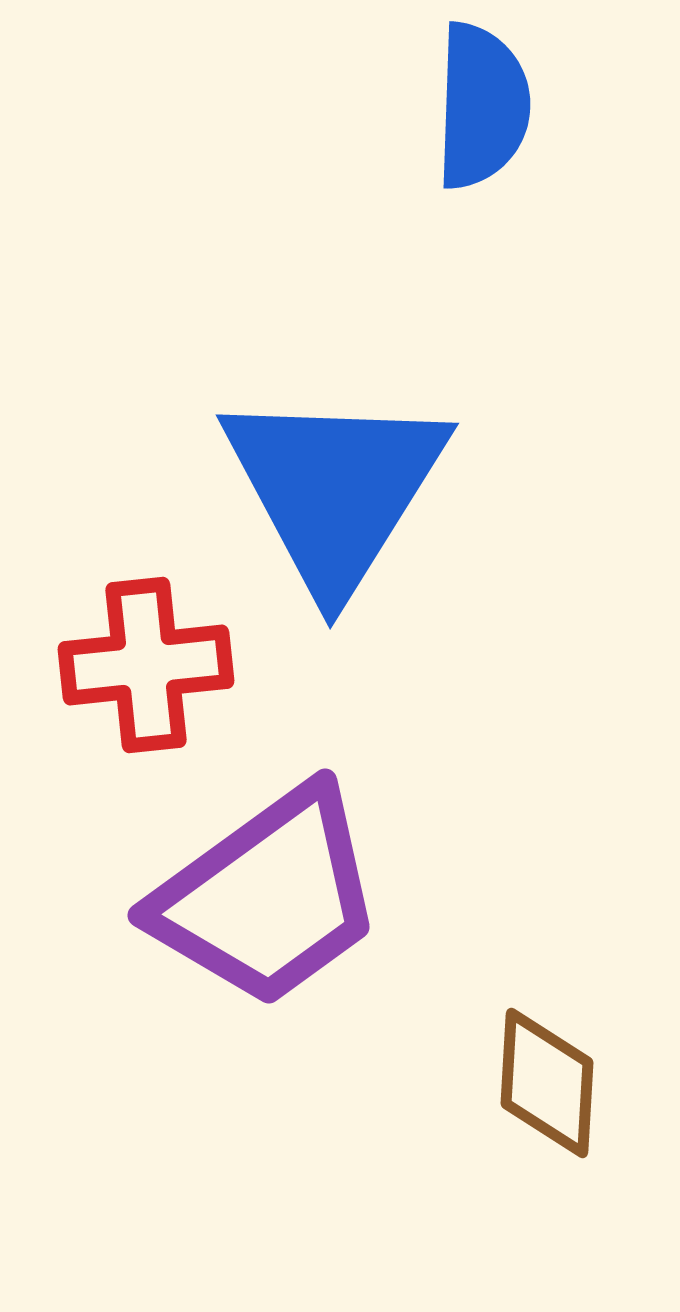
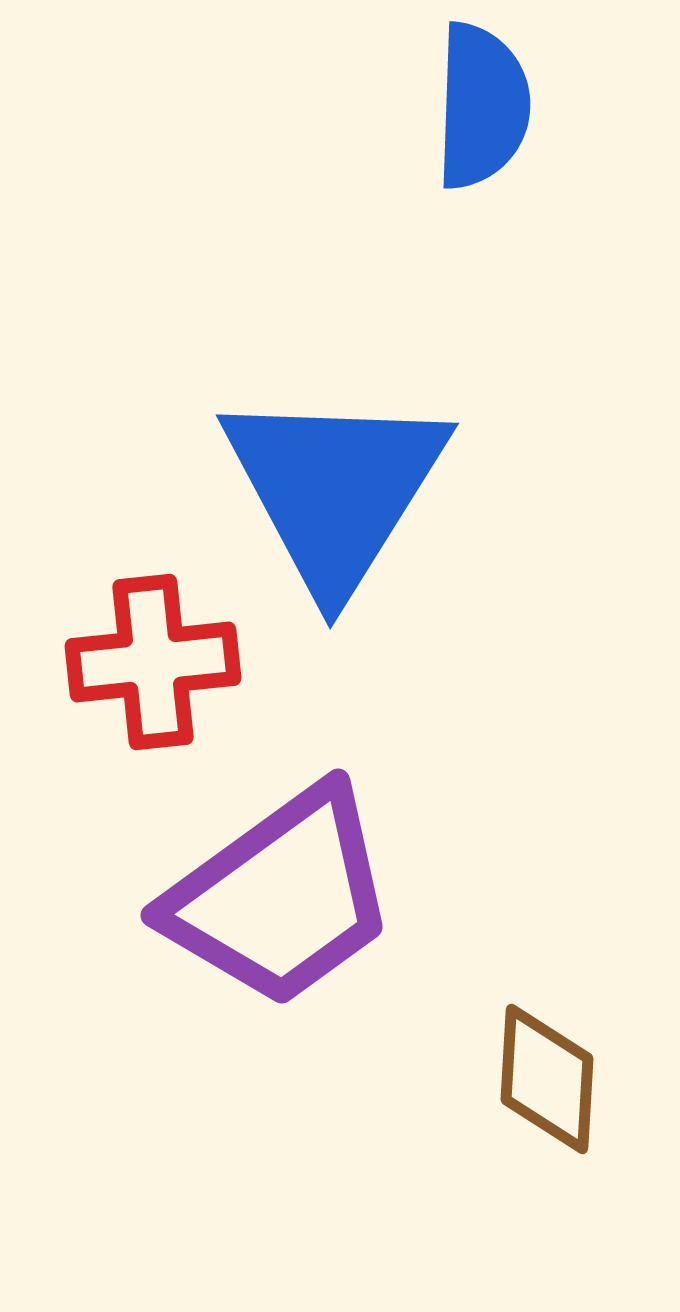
red cross: moved 7 px right, 3 px up
purple trapezoid: moved 13 px right
brown diamond: moved 4 px up
